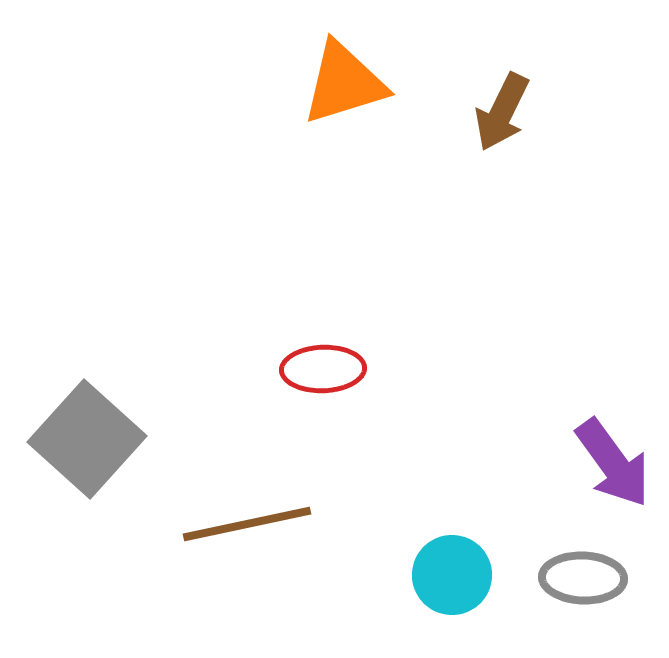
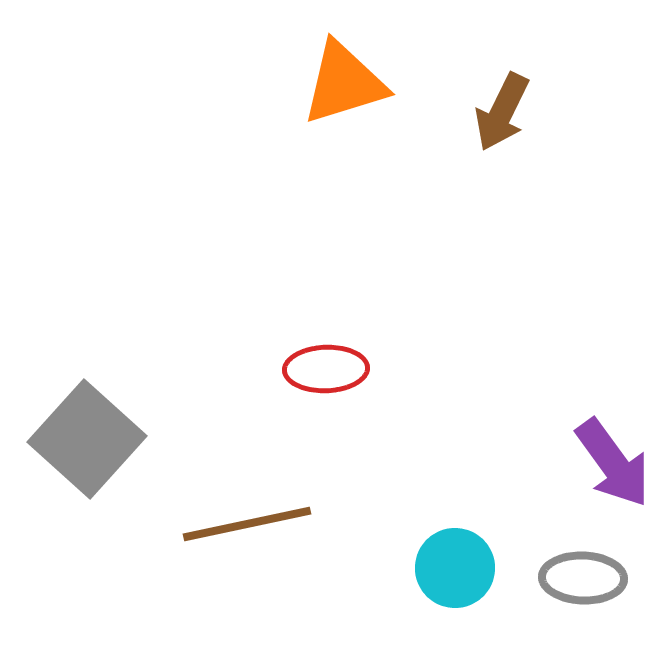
red ellipse: moved 3 px right
cyan circle: moved 3 px right, 7 px up
